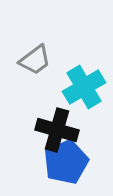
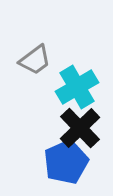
cyan cross: moved 7 px left
black cross: moved 23 px right, 2 px up; rotated 30 degrees clockwise
